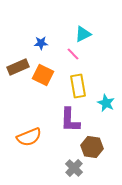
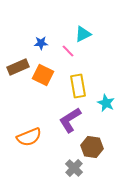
pink line: moved 5 px left, 3 px up
purple L-shape: rotated 56 degrees clockwise
